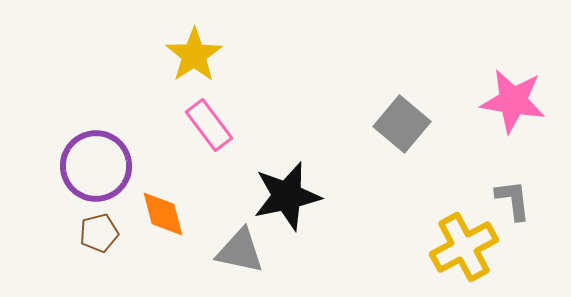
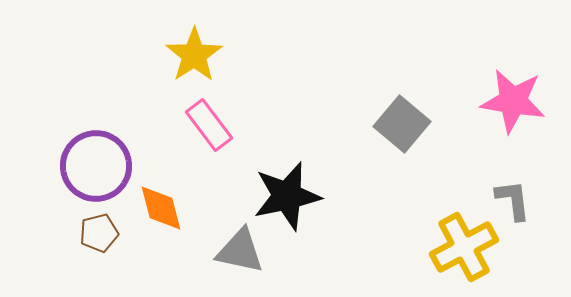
orange diamond: moved 2 px left, 6 px up
